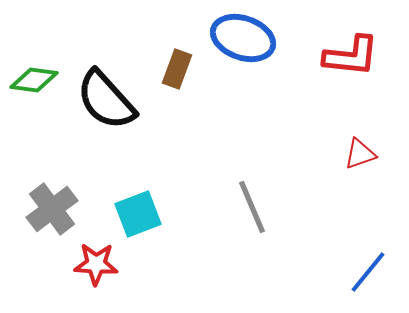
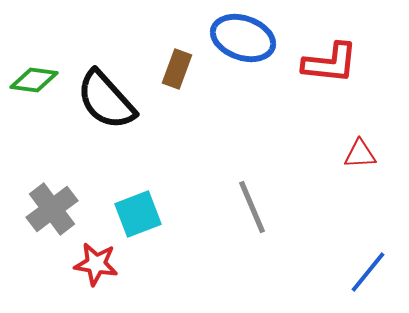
red L-shape: moved 21 px left, 7 px down
red triangle: rotated 16 degrees clockwise
red star: rotated 6 degrees clockwise
